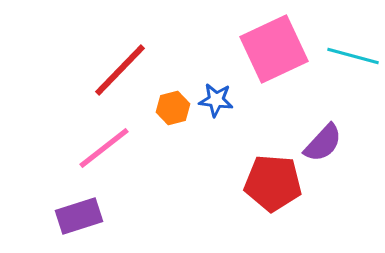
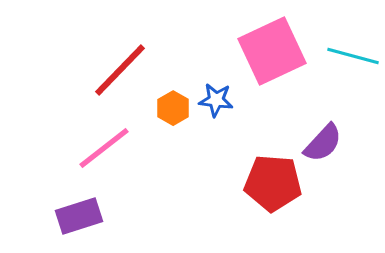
pink square: moved 2 px left, 2 px down
orange hexagon: rotated 16 degrees counterclockwise
